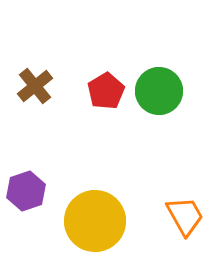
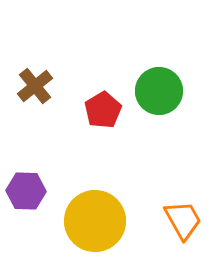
red pentagon: moved 3 px left, 19 px down
purple hexagon: rotated 21 degrees clockwise
orange trapezoid: moved 2 px left, 4 px down
